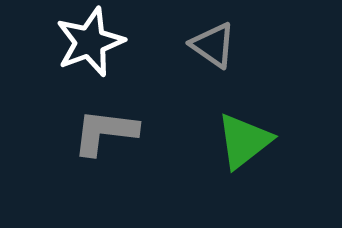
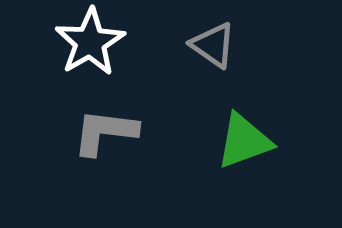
white star: rotated 10 degrees counterclockwise
green triangle: rotated 18 degrees clockwise
